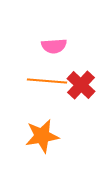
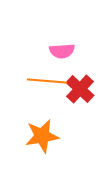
pink semicircle: moved 8 px right, 5 px down
red cross: moved 1 px left, 4 px down
